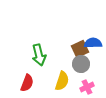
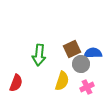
blue semicircle: moved 10 px down
brown square: moved 8 px left
green arrow: rotated 20 degrees clockwise
red semicircle: moved 11 px left
